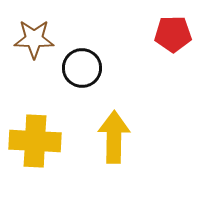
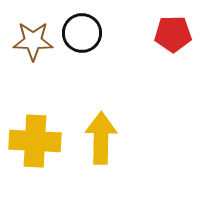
brown star: moved 1 px left, 2 px down
black circle: moved 35 px up
yellow arrow: moved 13 px left, 1 px down
